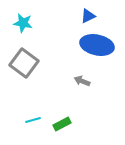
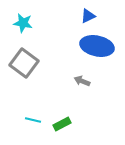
blue ellipse: moved 1 px down
cyan line: rotated 28 degrees clockwise
